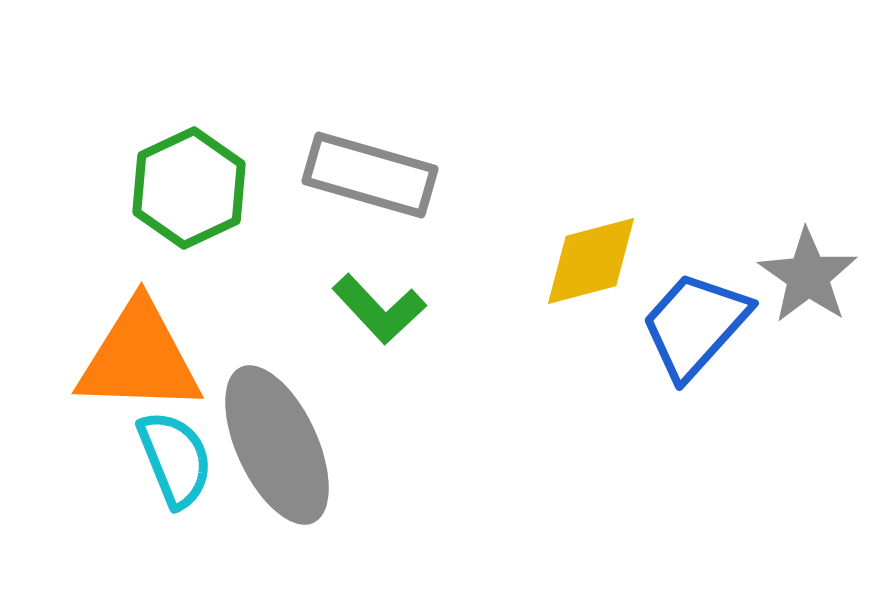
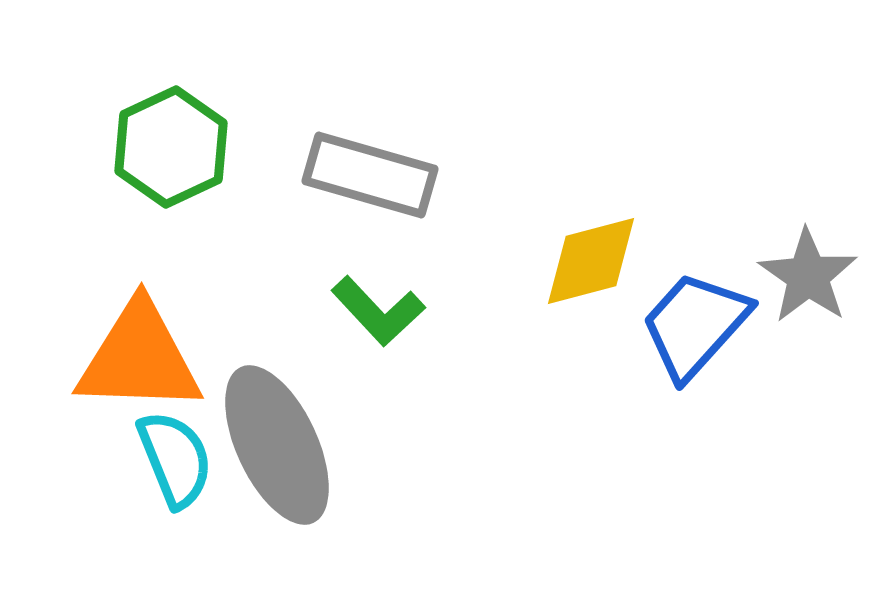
green hexagon: moved 18 px left, 41 px up
green L-shape: moved 1 px left, 2 px down
